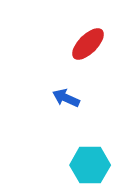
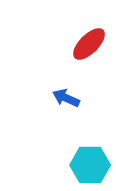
red ellipse: moved 1 px right
